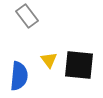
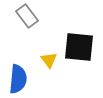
black square: moved 18 px up
blue semicircle: moved 1 px left, 3 px down
